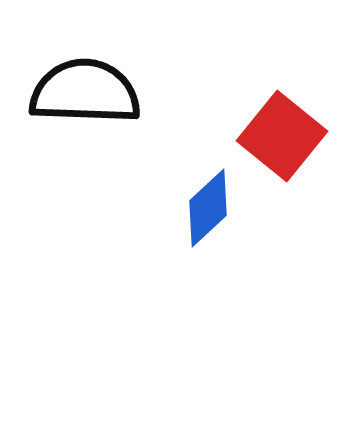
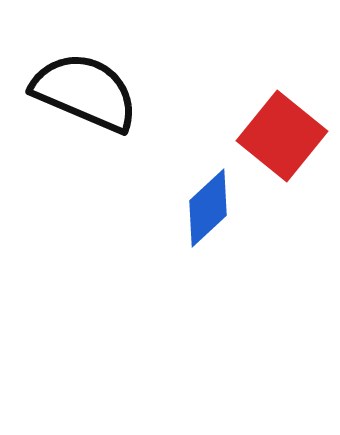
black semicircle: rotated 21 degrees clockwise
